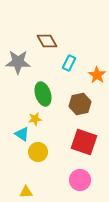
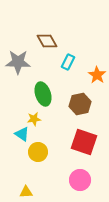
cyan rectangle: moved 1 px left, 1 px up
yellow star: moved 1 px left
